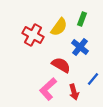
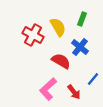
yellow semicircle: moved 1 px left; rotated 66 degrees counterclockwise
red semicircle: moved 4 px up
red arrow: rotated 21 degrees counterclockwise
